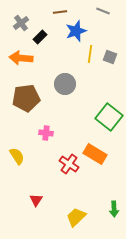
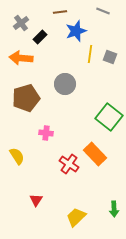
brown pentagon: rotated 8 degrees counterclockwise
orange rectangle: rotated 15 degrees clockwise
